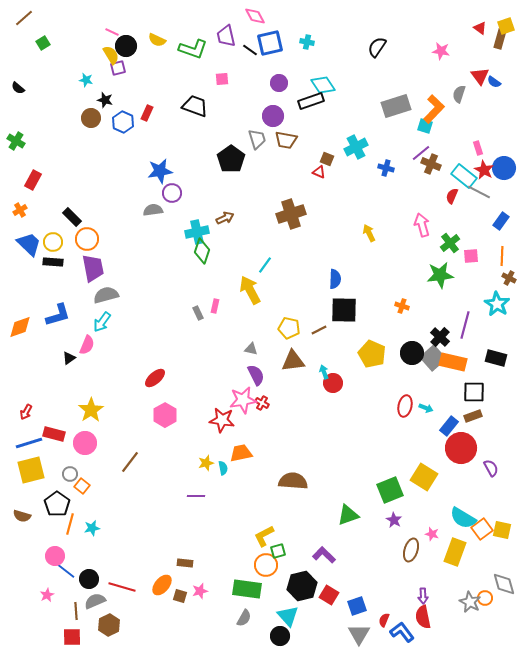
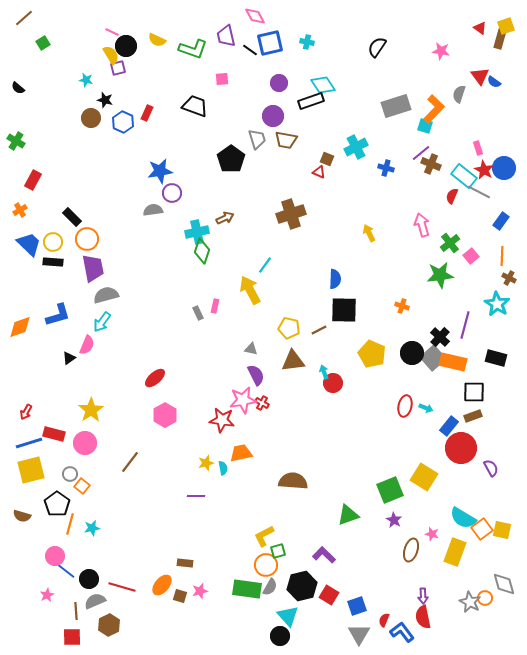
pink square at (471, 256): rotated 35 degrees counterclockwise
gray semicircle at (244, 618): moved 26 px right, 31 px up
